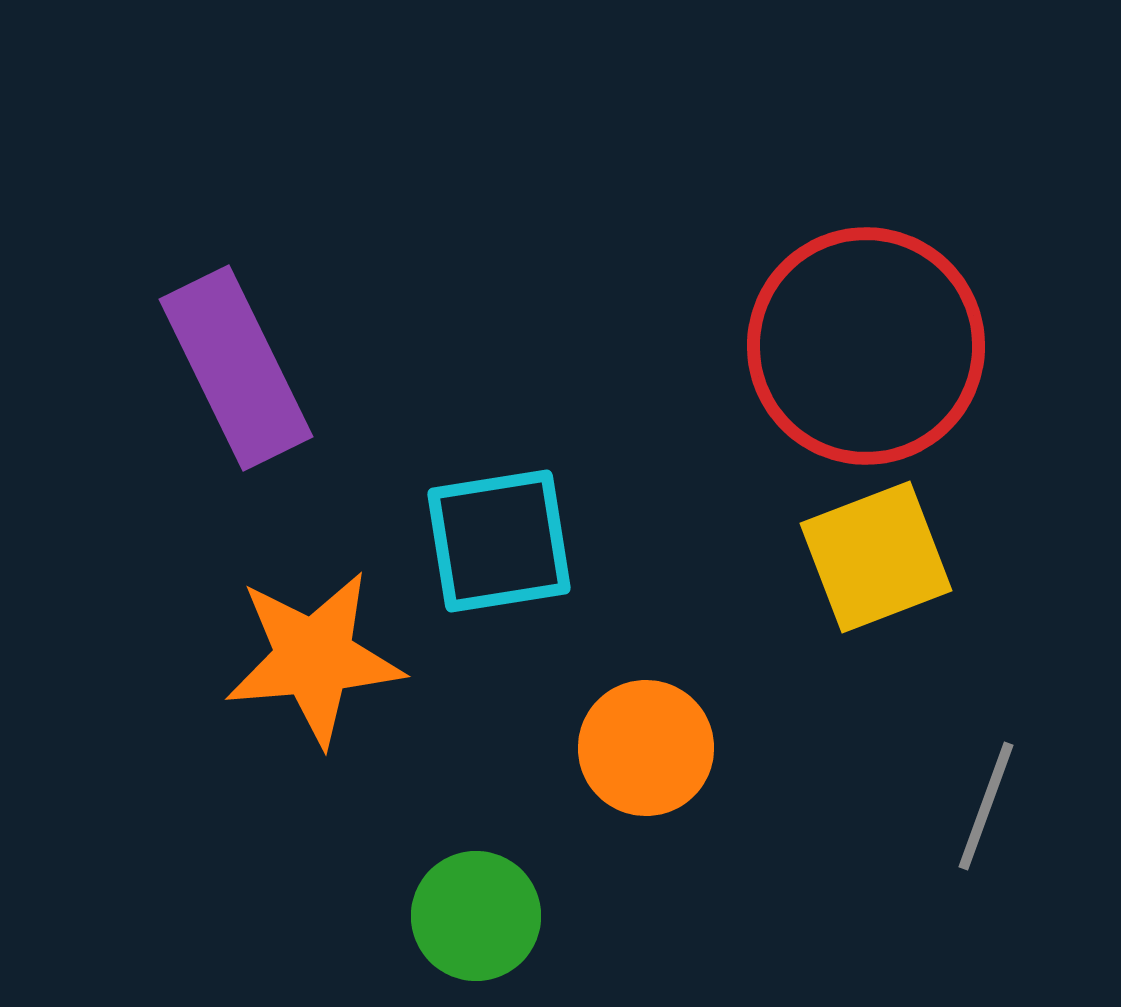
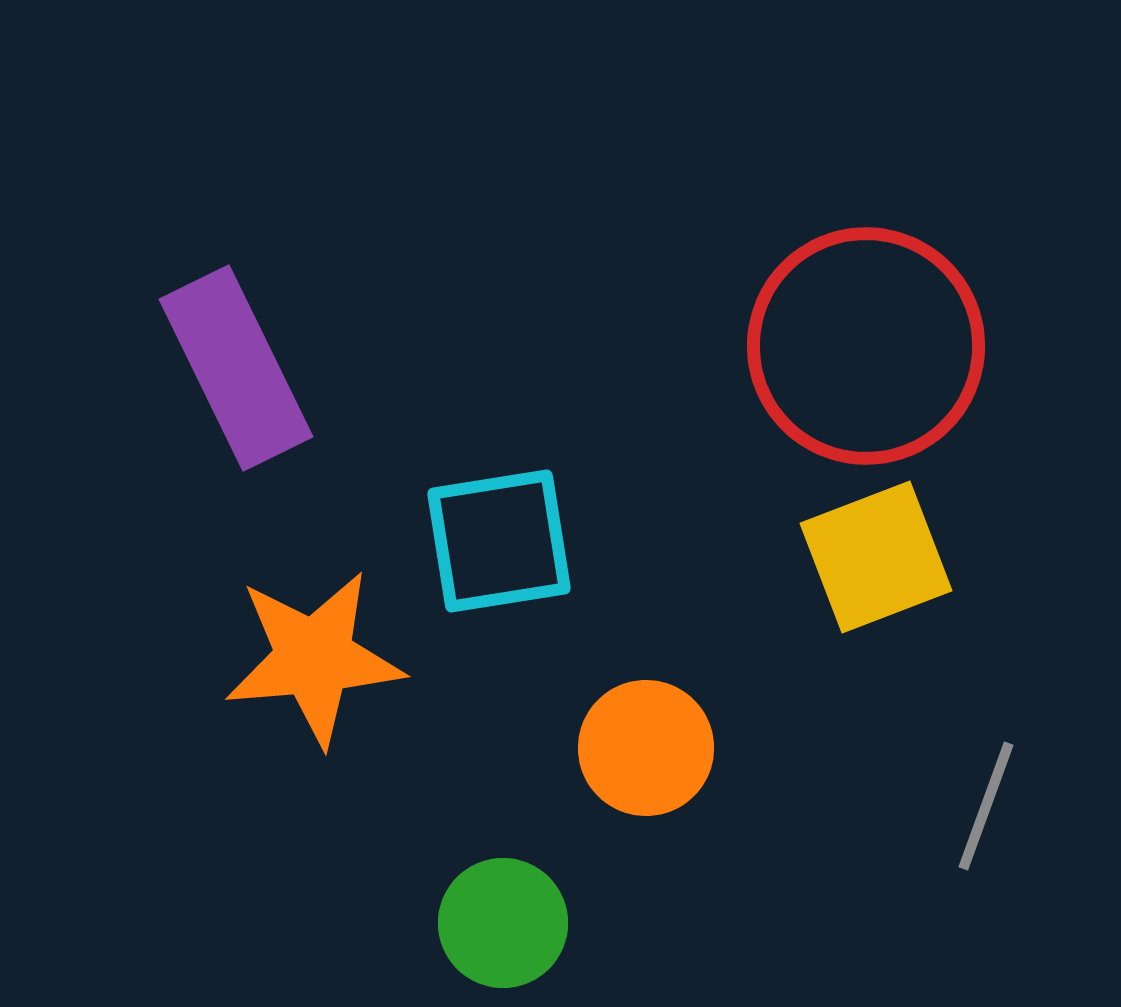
green circle: moved 27 px right, 7 px down
